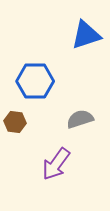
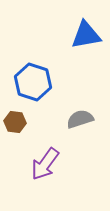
blue triangle: rotated 8 degrees clockwise
blue hexagon: moved 2 px left, 1 px down; rotated 18 degrees clockwise
purple arrow: moved 11 px left
